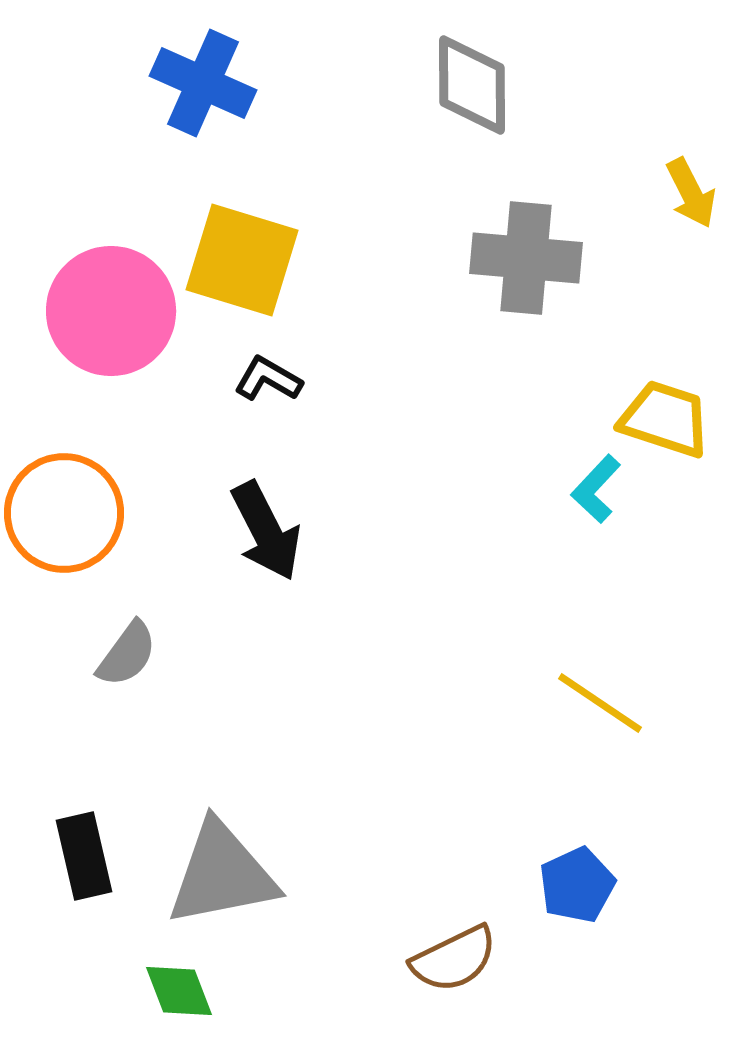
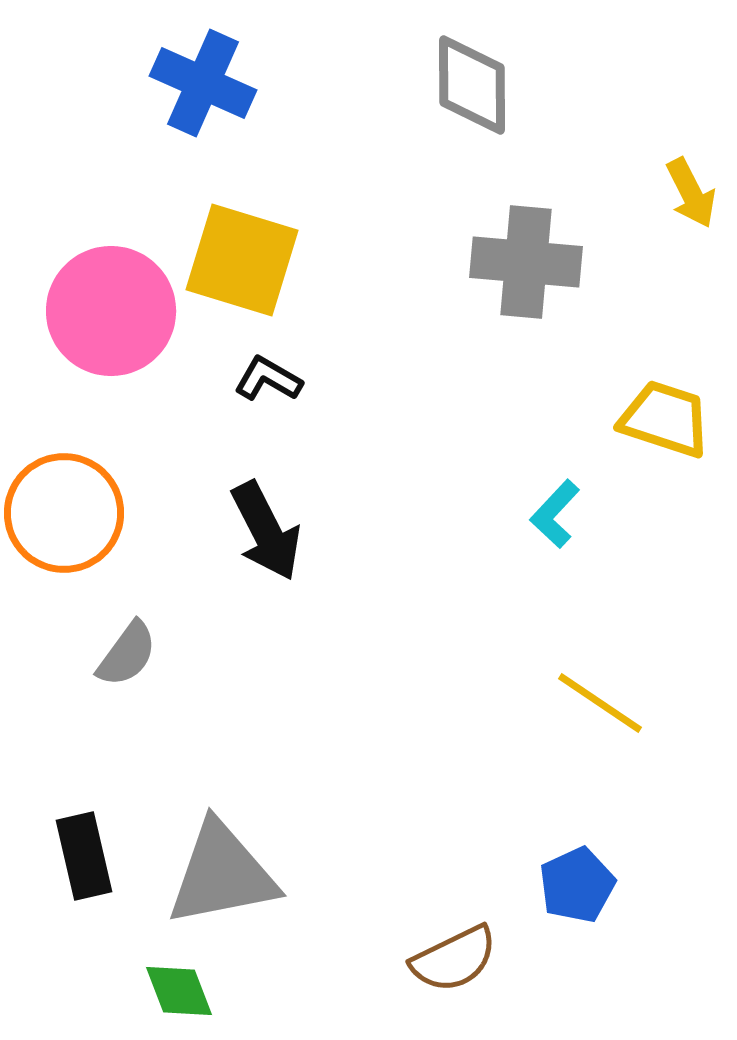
gray cross: moved 4 px down
cyan L-shape: moved 41 px left, 25 px down
